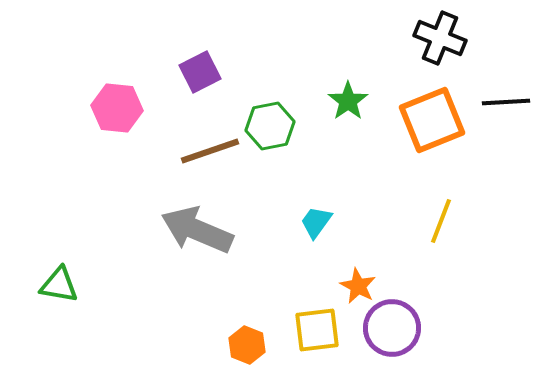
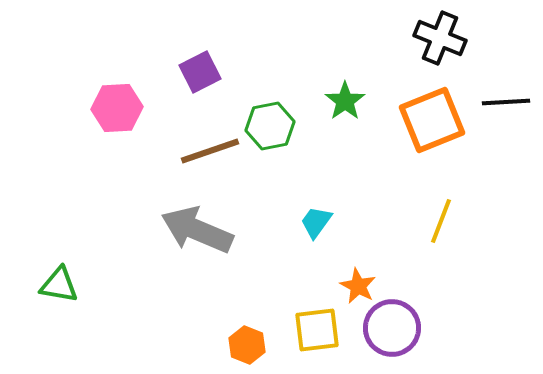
green star: moved 3 px left
pink hexagon: rotated 9 degrees counterclockwise
